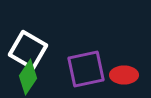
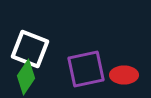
white square: moved 2 px right, 1 px up; rotated 9 degrees counterclockwise
green diamond: moved 2 px left
